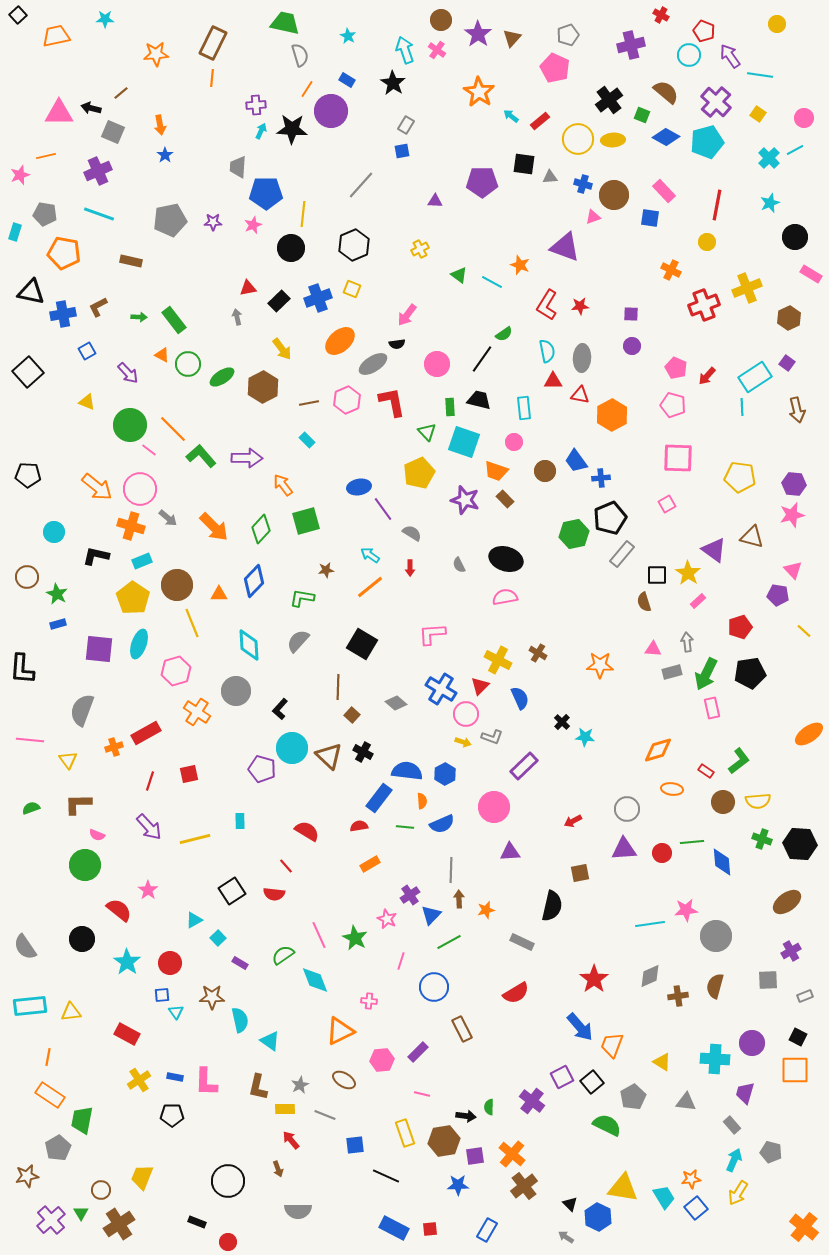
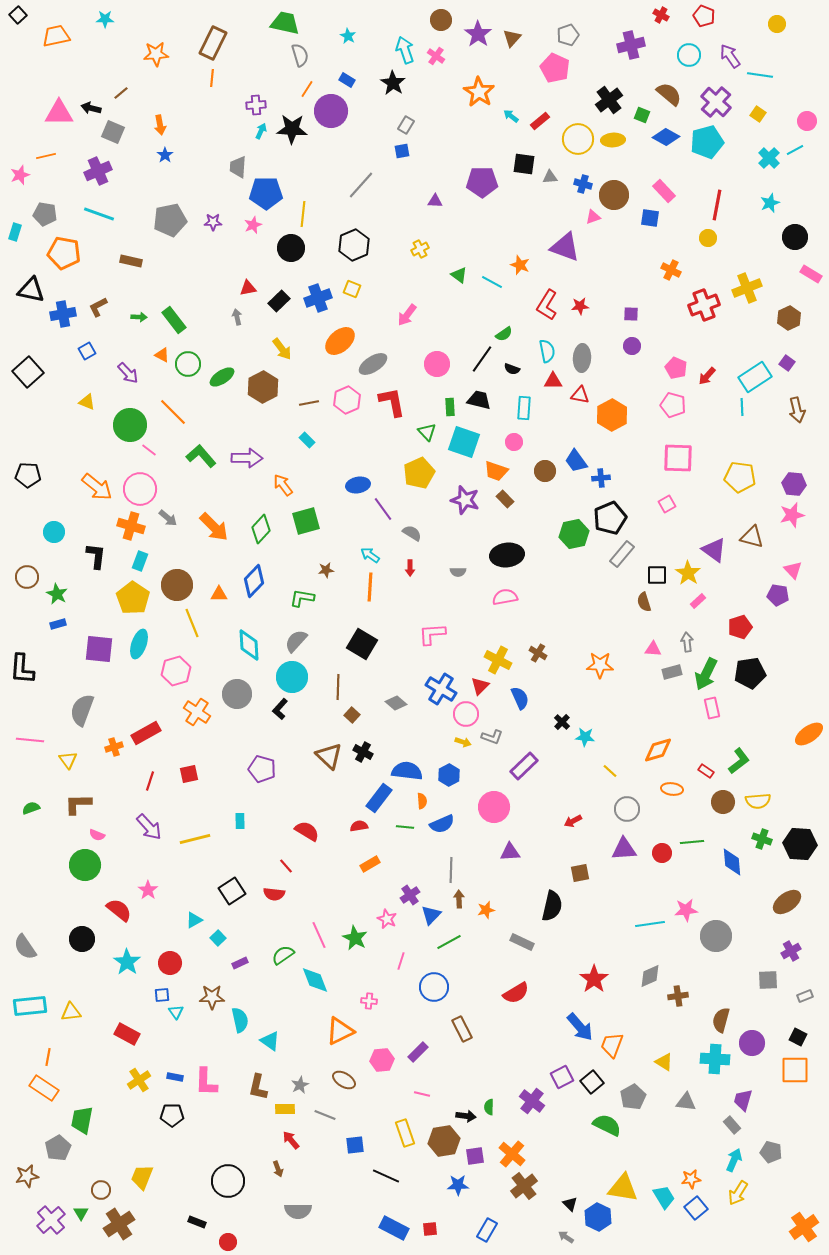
red pentagon at (704, 31): moved 15 px up
pink cross at (437, 50): moved 1 px left, 6 px down
brown semicircle at (666, 92): moved 3 px right, 2 px down
pink circle at (804, 118): moved 3 px right, 3 px down
yellow circle at (707, 242): moved 1 px right, 4 px up
black triangle at (31, 292): moved 2 px up
black semicircle at (397, 344): moved 115 px right, 25 px down; rotated 28 degrees clockwise
cyan rectangle at (524, 408): rotated 10 degrees clockwise
orange line at (173, 429): moved 17 px up
blue ellipse at (359, 487): moved 1 px left, 2 px up
black L-shape at (96, 556): rotated 84 degrees clockwise
black ellipse at (506, 559): moved 1 px right, 4 px up; rotated 24 degrees counterclockwise
cyan rectangle at (142, 561): moved 2 px left; rotated 48 degrees counterclockwise
gray semicircle at (459, 565): moved 1 px left, 7 px down; rotated 63 degrees counterclockwise
orange line at (370, 587): rotated 48 degrees counterclockwise
yellow line at (804, 631): moved 194 px left, 140 px down
gray semicircle at (298, 641): moved 2 px left
gray circle at (236, 691): moved 1 px right, 3 px down
cyan circle at (292, 748): moved 71 px up
blue hexagon at (445, 774): moved 4 px right, 1 px down
blue diamond at (722, 862): moved 10 px right
purple rectangle at (240, 963): rotated 56 degrees counterclockwise
brown semicircle at (715, 986): moved 6 px right, 34 px down
yellow triangle at (662, 1062): moved 2 px right
purple trapezoid at (745, 1093): moved 2 px left, 7 px down
orange rectangle at (50, 1095): moved 6 px left, 7 px up
orange cross at (804, 1227): rotated 16 degrees clockwise
